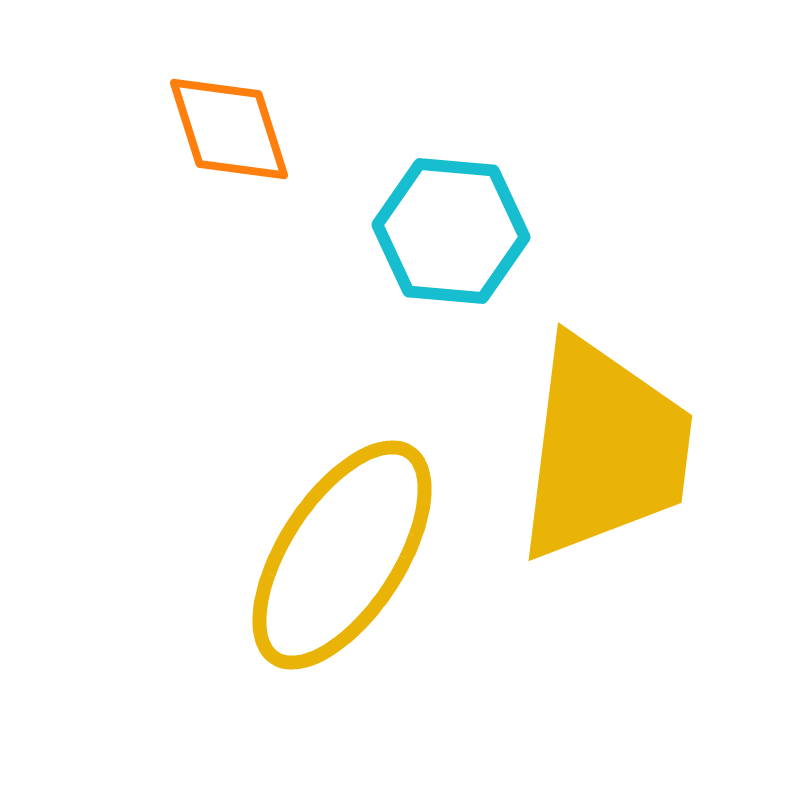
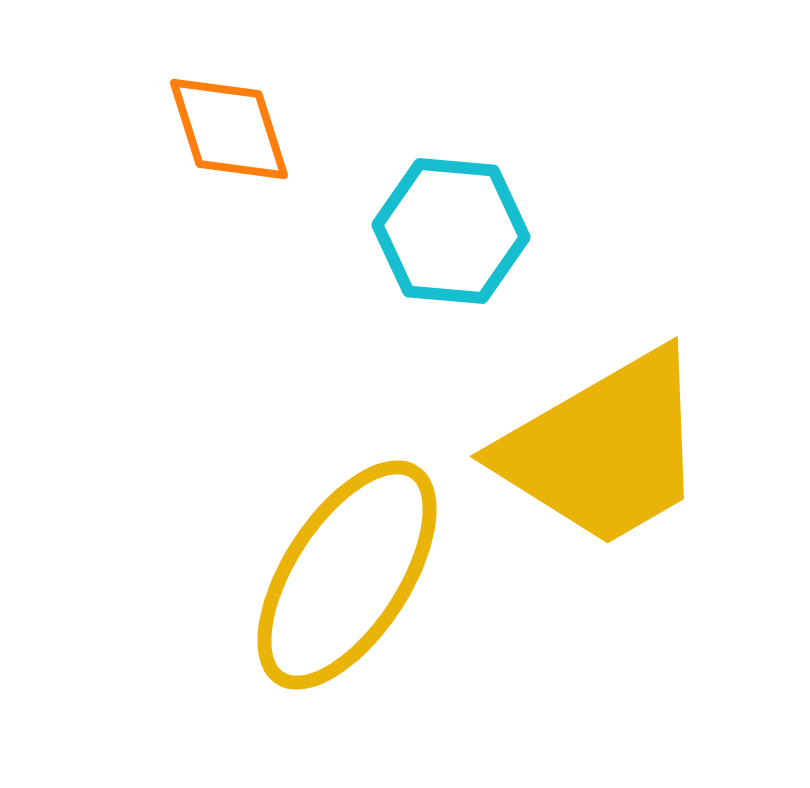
yellow trapezoid: rotated 53 degrees clockwise
yellow ellipse: moved 5 px right, 20 px down
